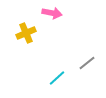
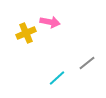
pink arrow: moved 2 px left, 9 px down
